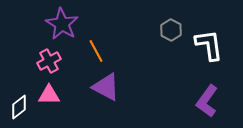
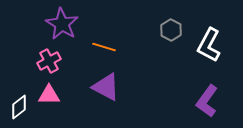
white L-shape: rotated 144 degrees counterclockwise
orange line: moved 8 px right, 4 px up; rotated 45 degrees counterclockwise
